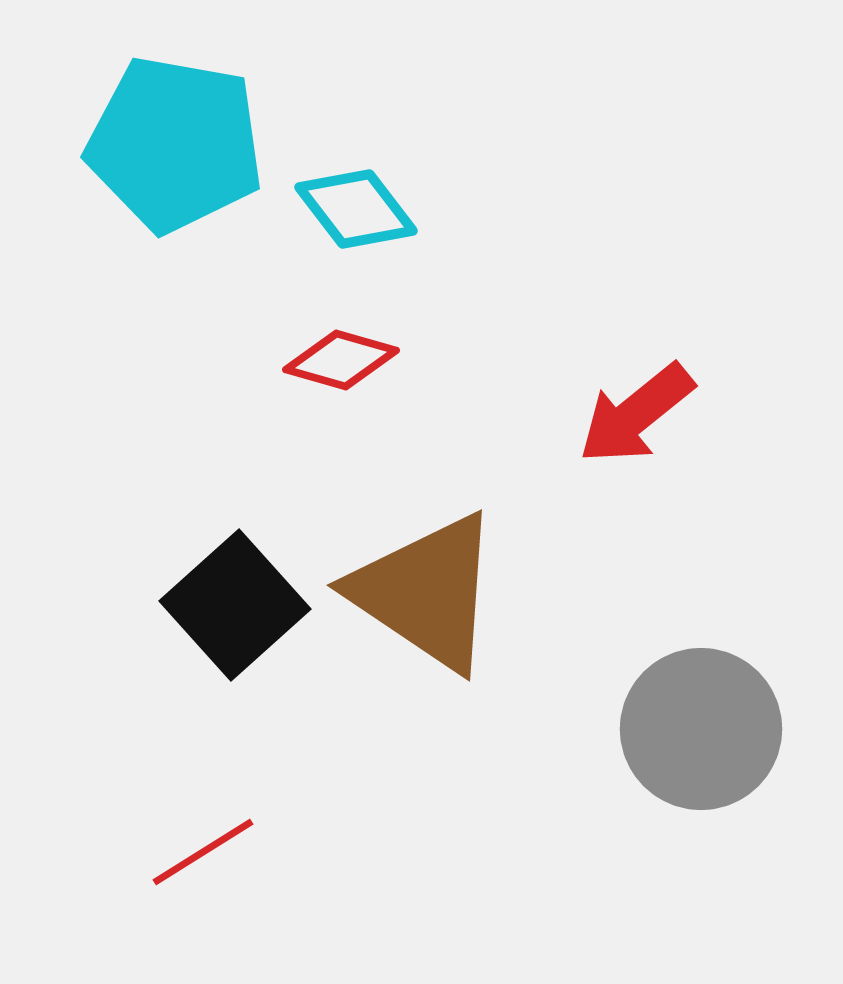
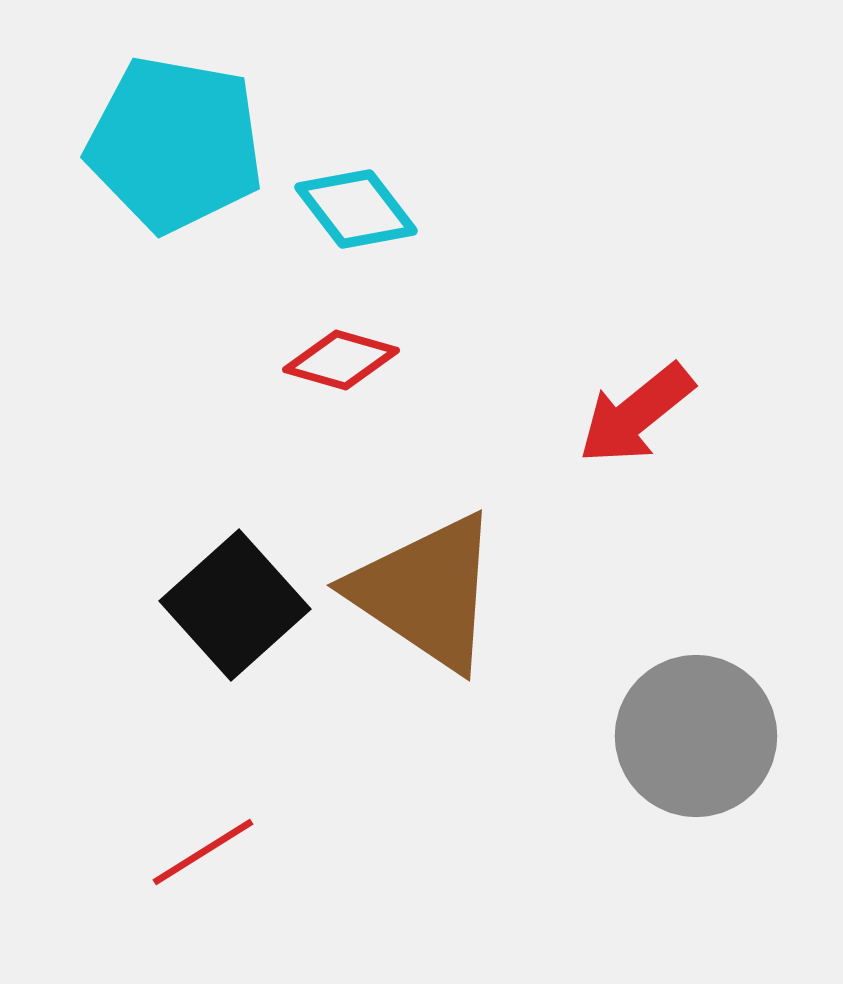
gray circle: moved 5 px left, 7 px down
